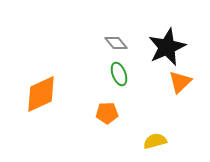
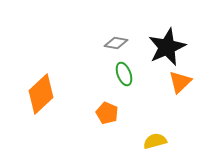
gray diamond: rotated 40 degrees counterclockwise
green ellipse: moved 5 px right
orange diamond: rotated 18 degrees counterclockwise
orange pentagon: rotated 25 degrees clockwise
